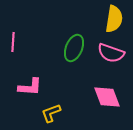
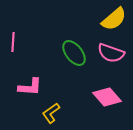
yellow semicircle: rotated 40 degrees clockwise
green ellipse: moved 5 px down; rotated 60 degrees counterclockwise
pink diamond: rotated 20 degrees counterclockwise
yellow L-shape: rotated 15 degrees counterclockwise
